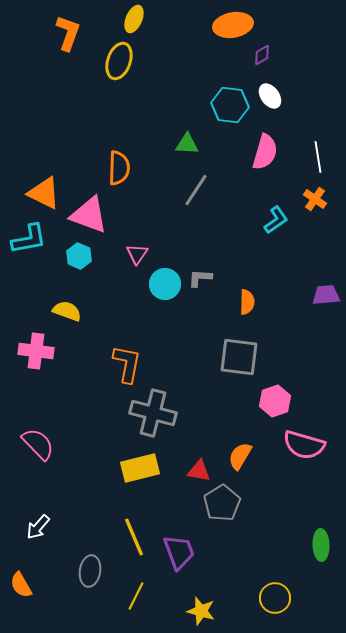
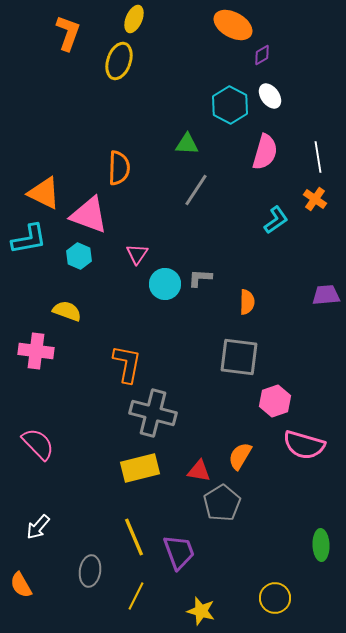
orange ellipse at (233, 25): rotated 39 degrees clockwise
cyan hexagon at (230, 105): rotated 21 degrees clockwise
